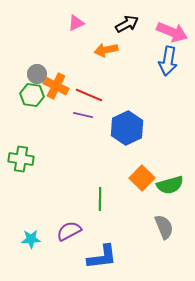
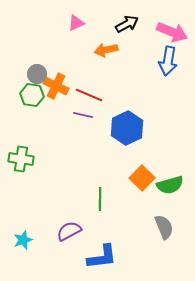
cyan star: moved 8 px left, 1 px down; rotated 18 degrees counterclockwise
